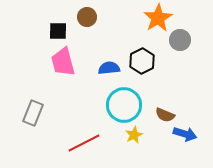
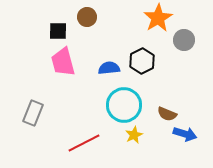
gray circle: moved 4 px right
brown semicircle: moved 2 px right, 1 px up
